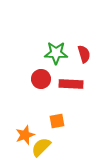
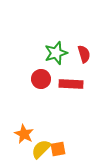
green star: rotated 20 degrees counterclockwise
orange square: moved 1 px right, 28 px down
orange star: moved 1 px left, 1 px up; rotated 24 degrees counterclockwise
yellow semicircle: moved 2 px down
